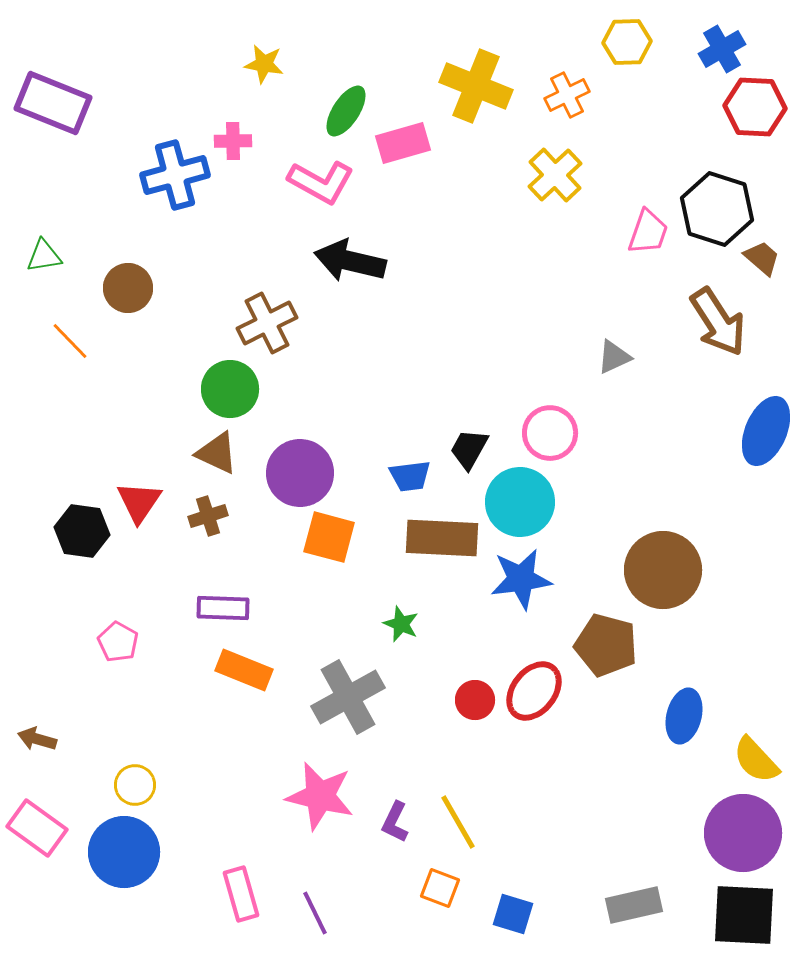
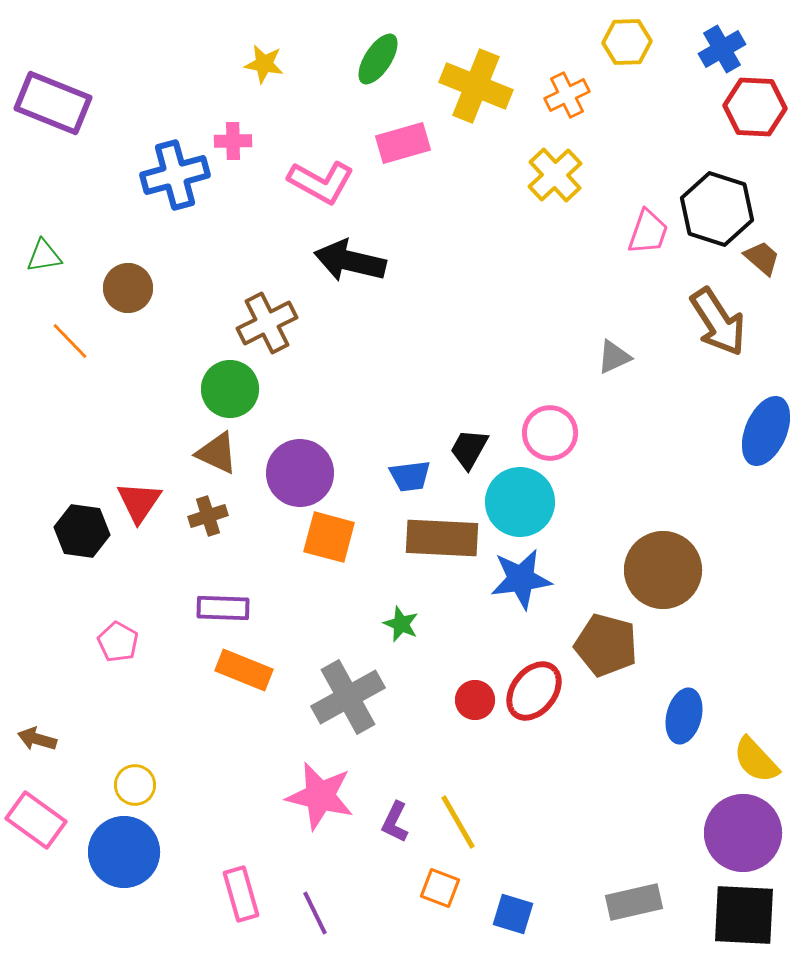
green ellipse at (346, 111): moved 32 px right, 52 px up
pink rectangle at (37, 828): moved 1 px left, 8 px up
gray rectangle at (634, 905): moved 3 px up
